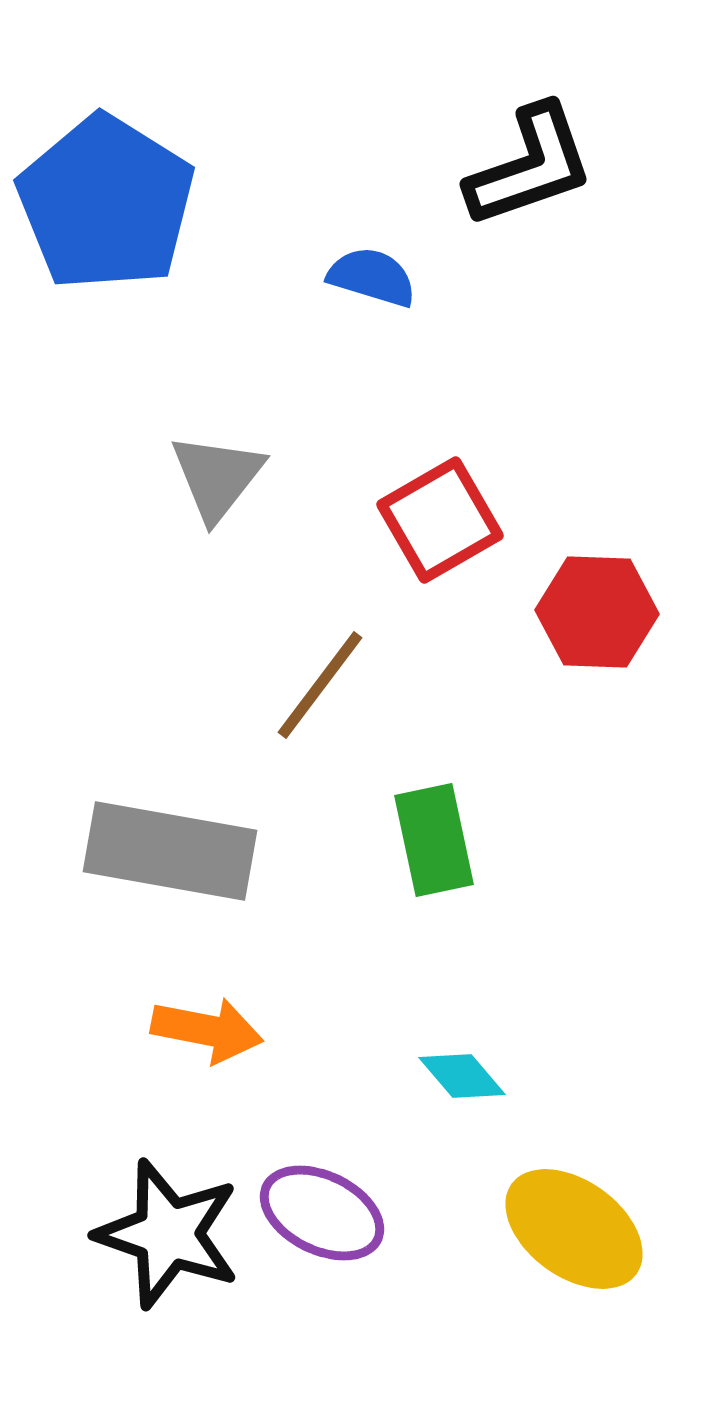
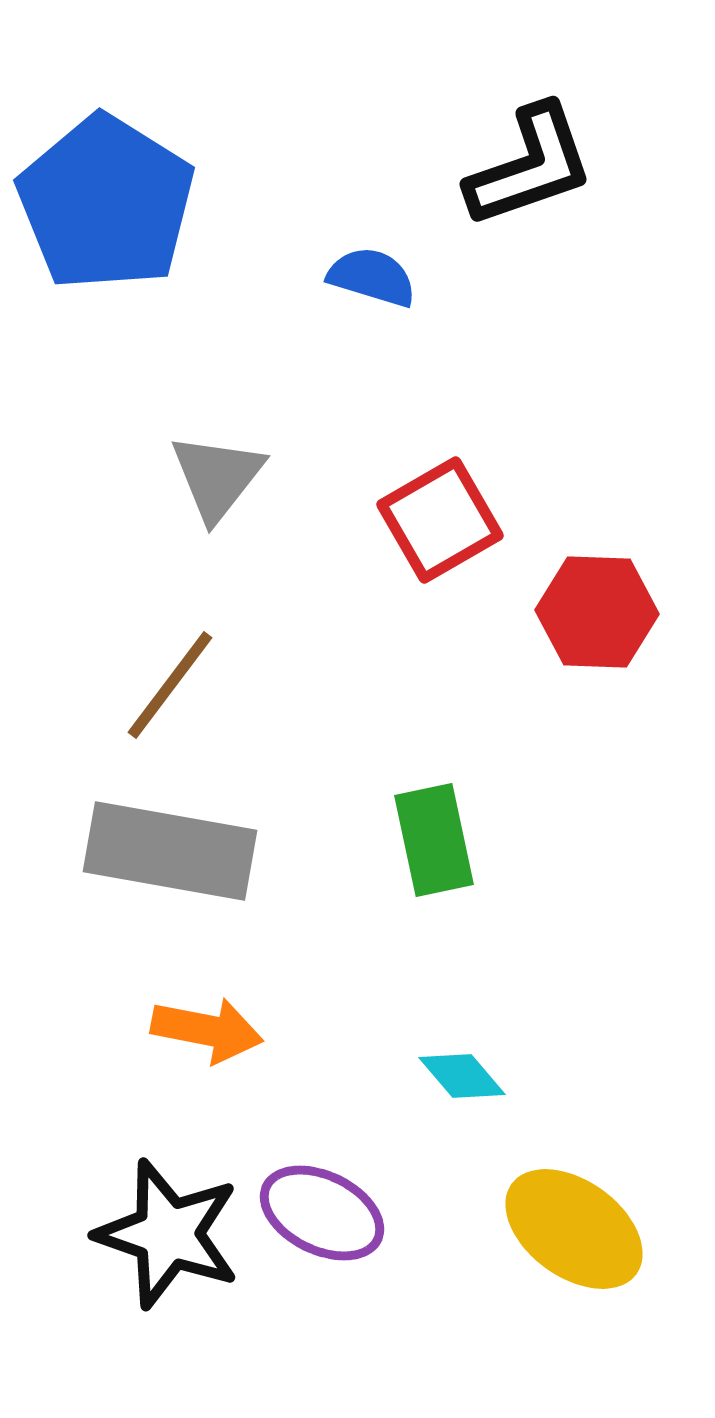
brown line: moved 150 px left
